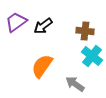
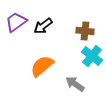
orange semicircle: rotated 15 degrees clockwise
